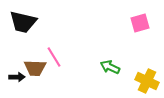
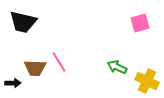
pink line: moved 5 px right, 5 px down
green arrow: moved 7 px right
black arrow: moved 4 px left, 6 px down
